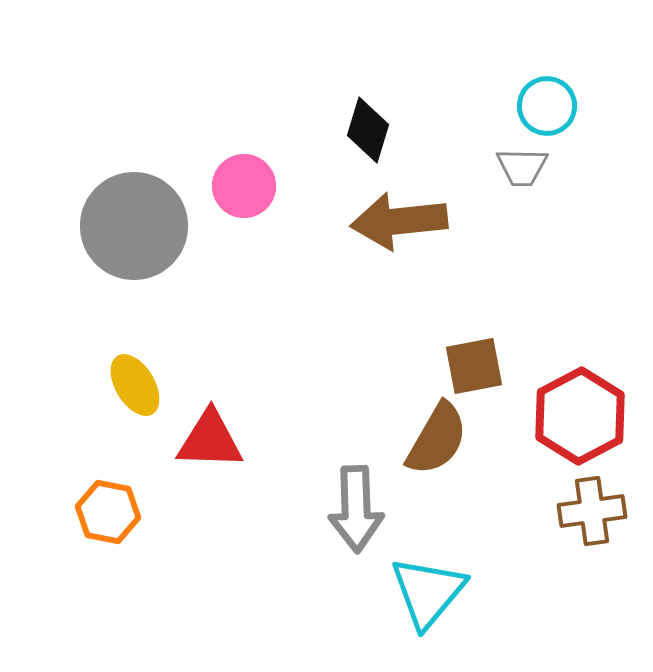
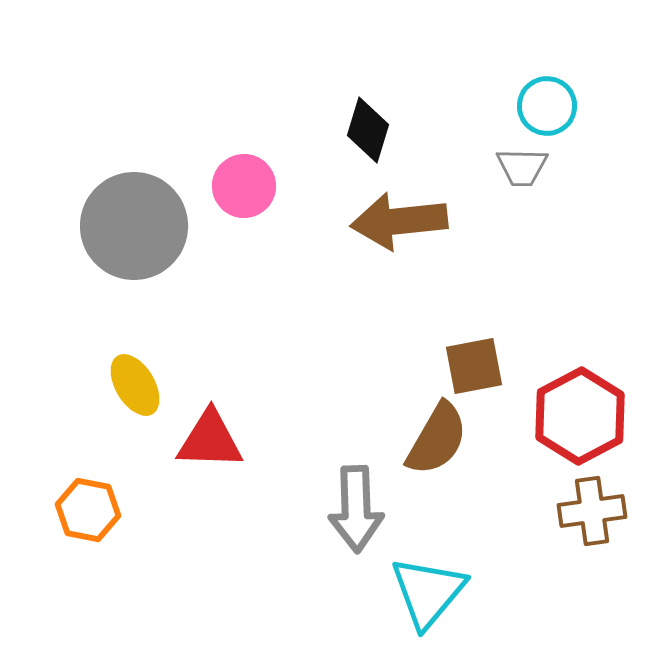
orange hexagon: moved 20 px left, 2 px up
